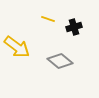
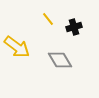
yellow line: rotated 32 degrees clockwise
gray diamond: moved 1 px up; rotated 20 degrees clockwise
